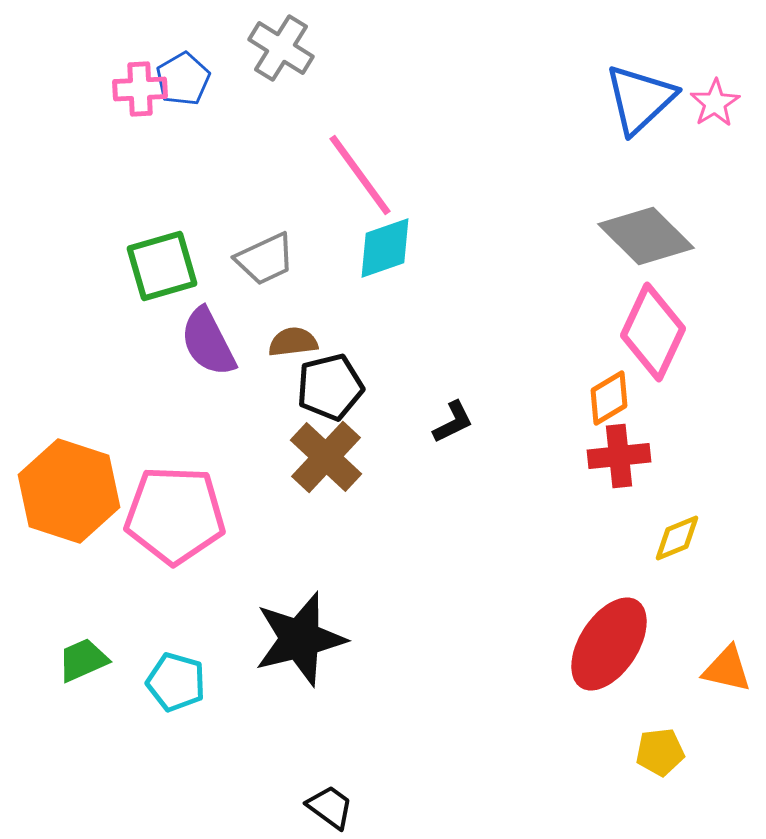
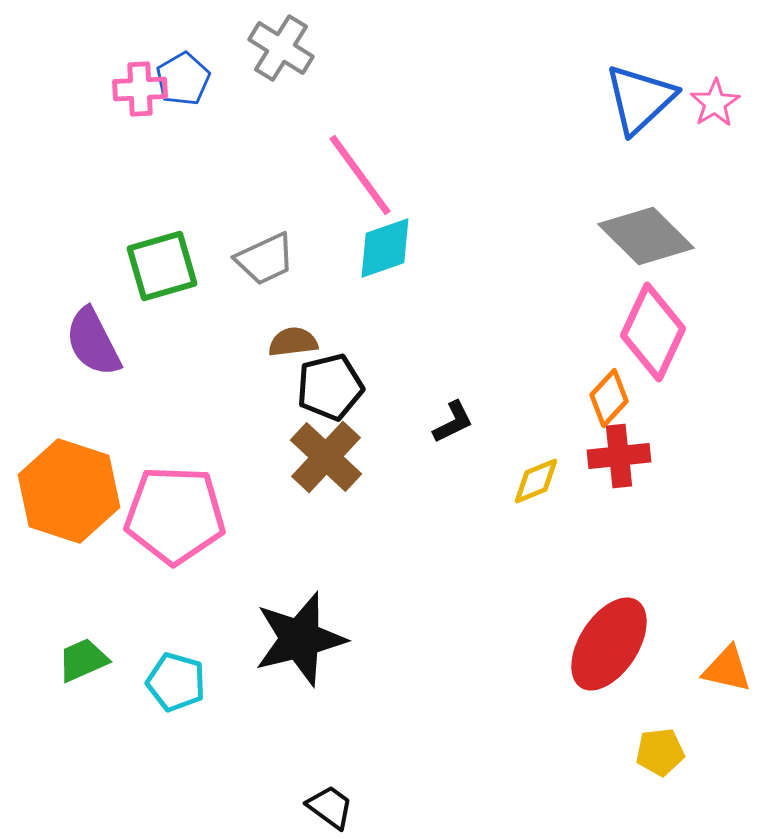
purple semicircle: moved 115 px left
orange diamond: rotated 16 degrees counterclockwise
yellow diamond: moved 141 px left, 57 px up
